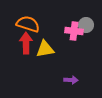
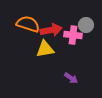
pink cross: moved 1 px left, 4 px down
red arrow: moved 25 px right, 13 px up; rotated 80 degrees clockwise
purple arrow: moved 2 px up; rotated 32 degrees clockwise
